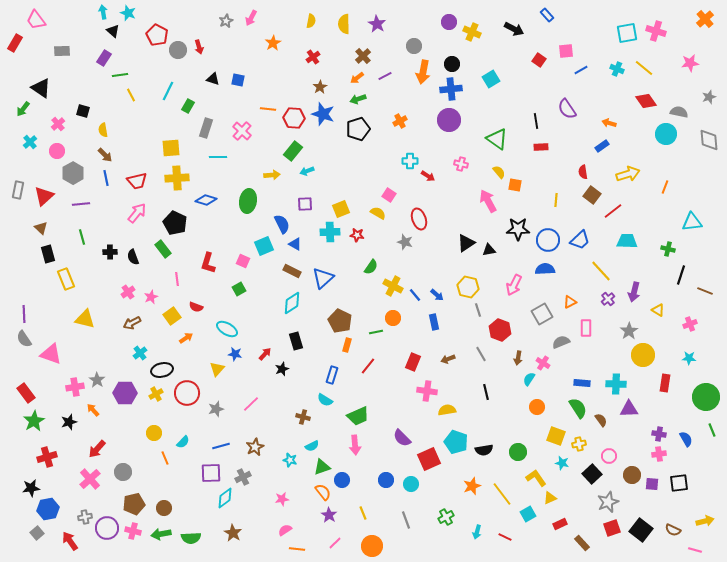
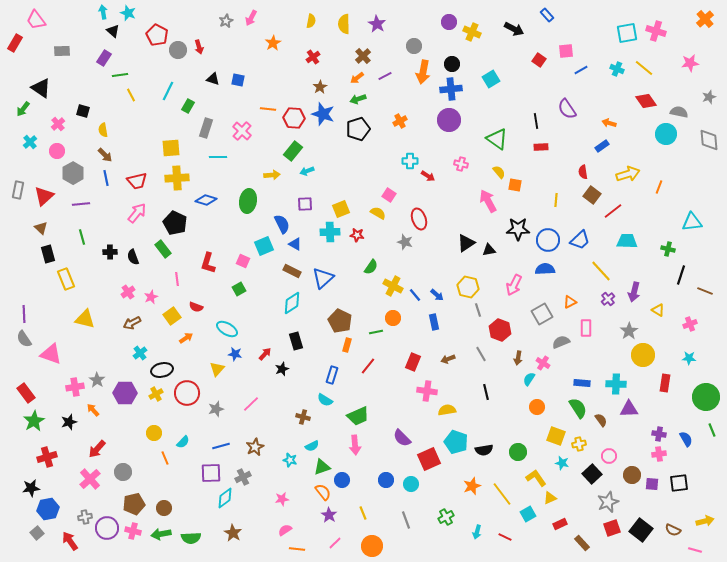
orange line at (665, 187): moved 6 px left
